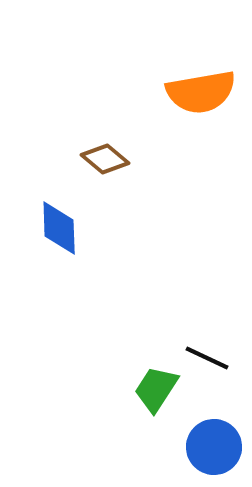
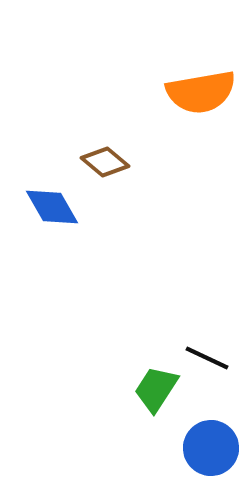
brown diamond: moved 3 px down
blue diamond: moved 7 px left, 21 px up; rotated 28 degrees counterclockwise
blue circle: moved 3 px left, 1 px down
